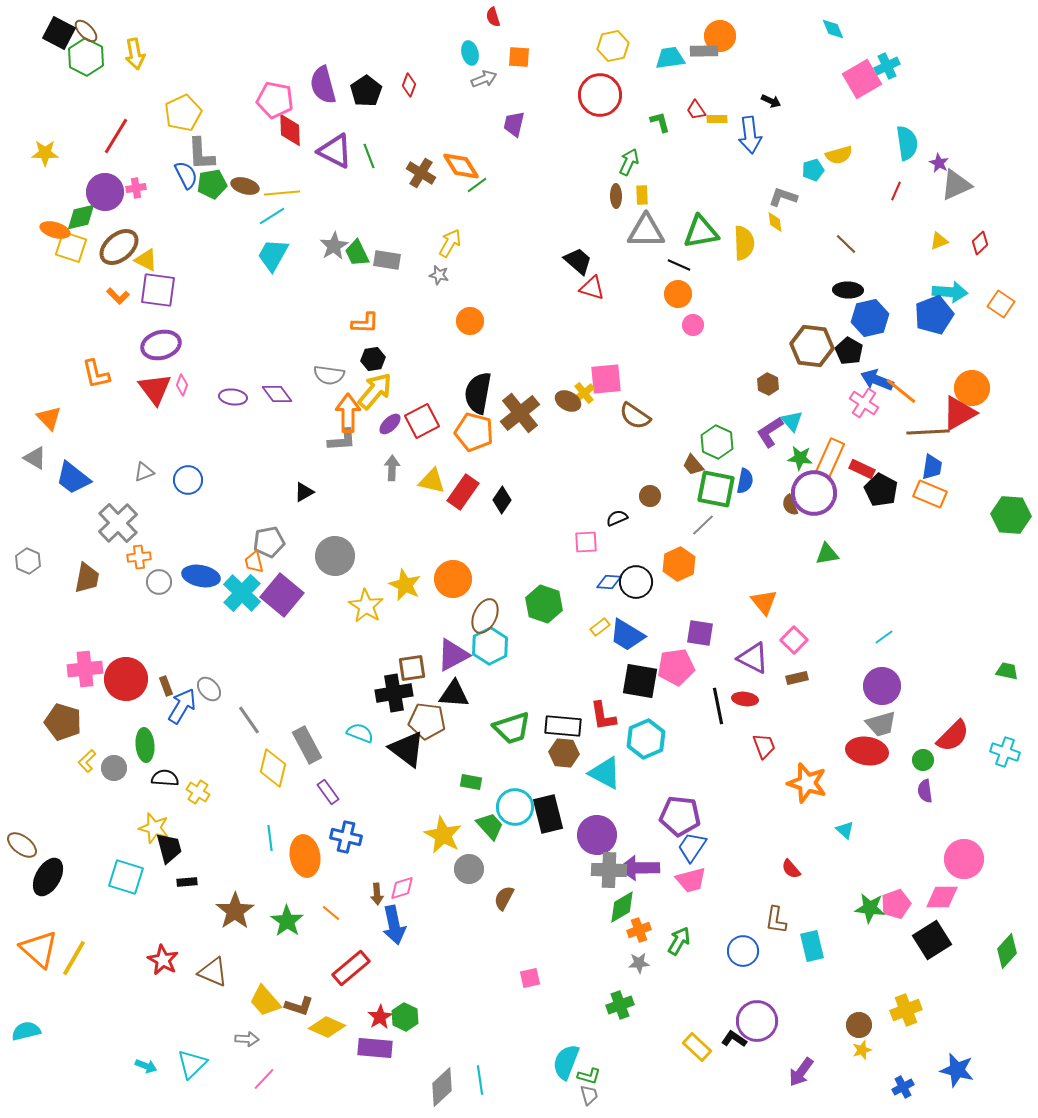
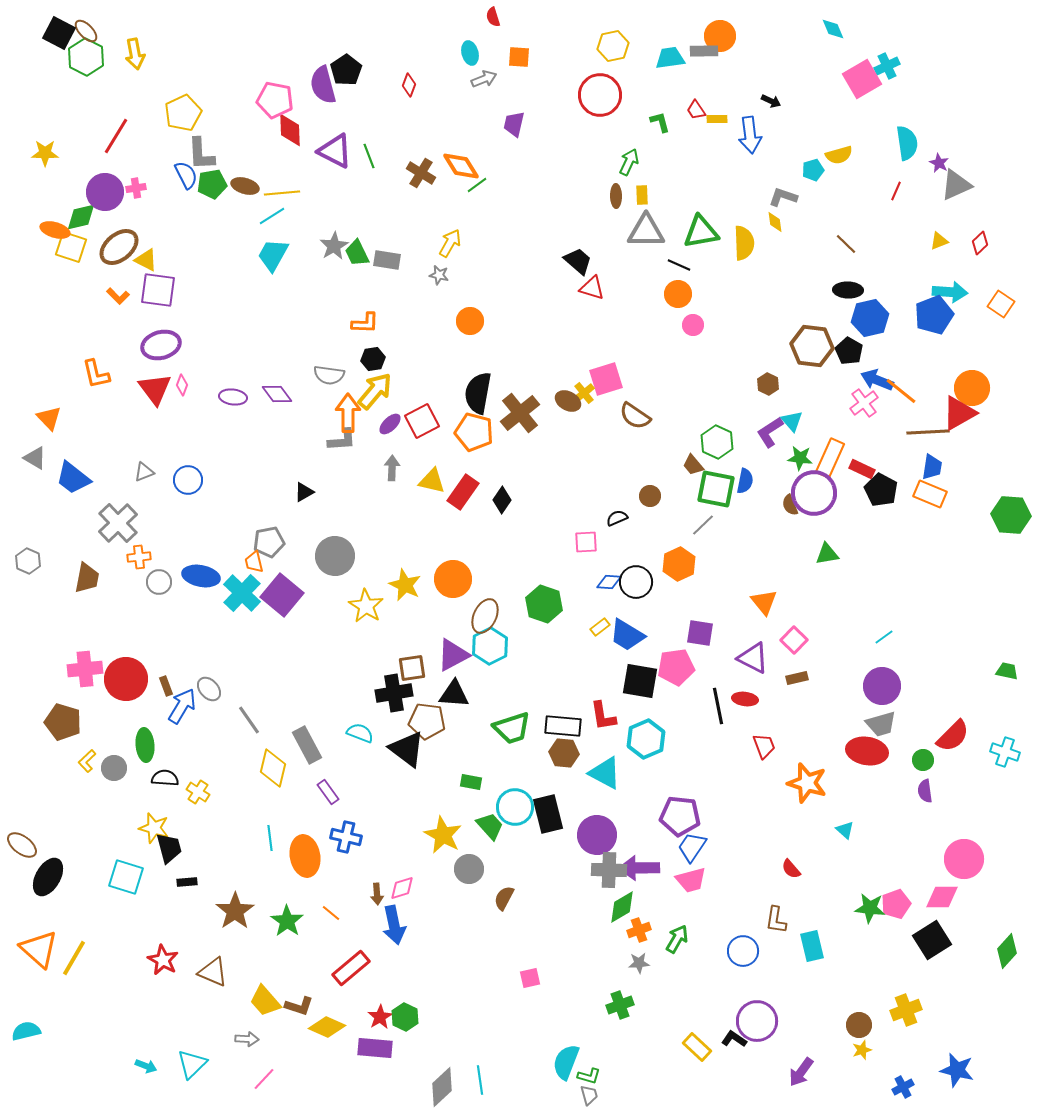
black pentagon at (366, 91): moved 20 px left, 21 px up
pink square at (606, 379): rotated 12 degrees counterclockwise
pink cross at (864, 403): rotated 20 degrees clockwise
green arrow at (679, 941): moved 2 px left, 2 px up
